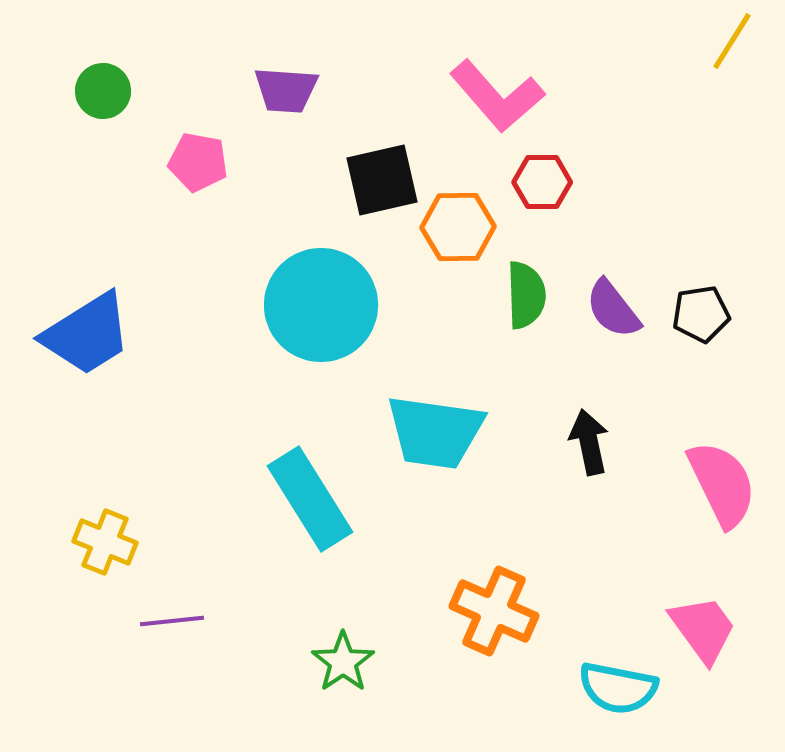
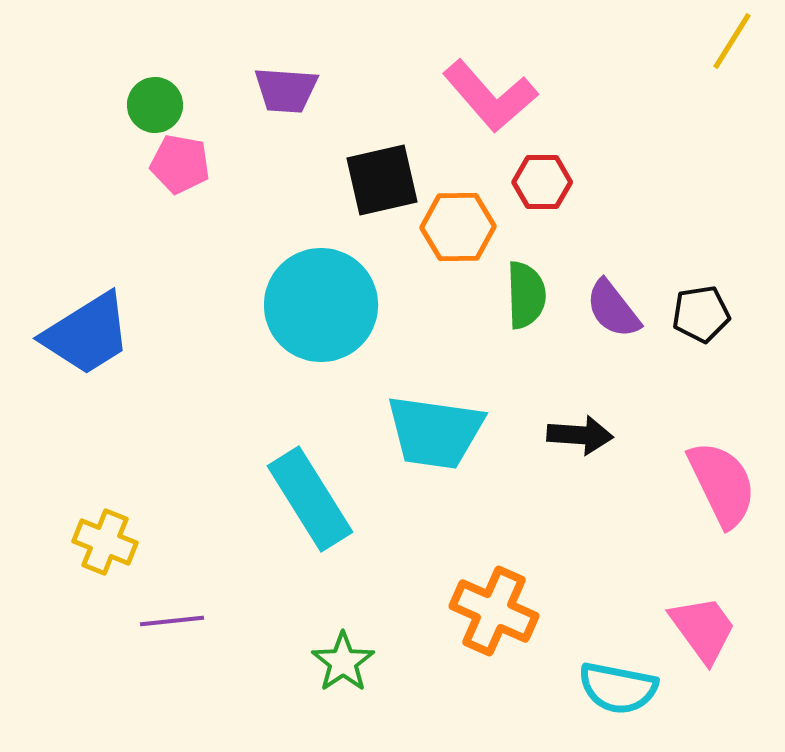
green circle: moved 52 px right, 14 px down
pink L-shape: moved 7 px left
pink pentagon: moved 18 px left, 2 px down
black arrow: moved 9 px left, 7 px up; rotated 106 degrees clockwise
